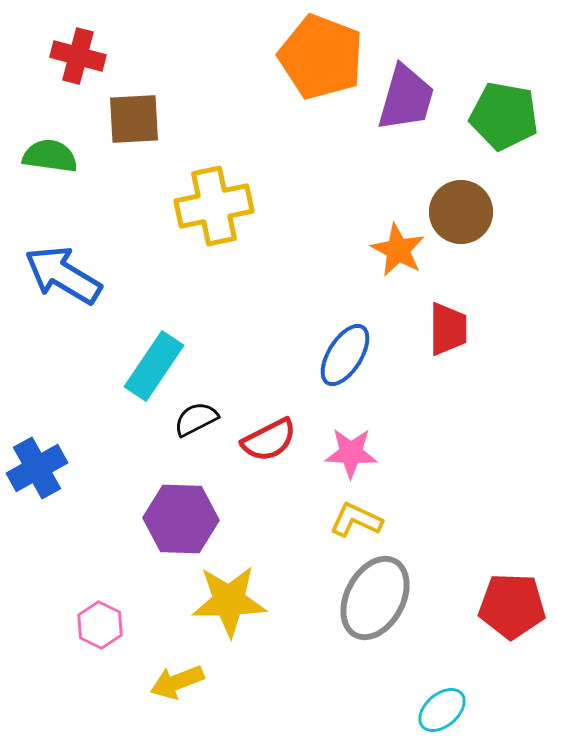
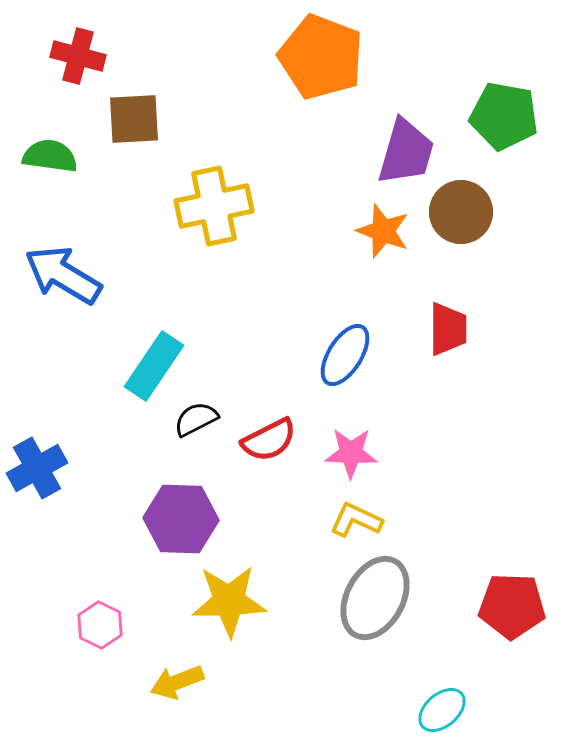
purple trapezoid: moved 54 px down
orange star: moved 15 px left, 19 px up; rotated 8 degrees counterclockwise
